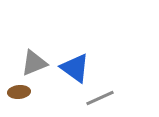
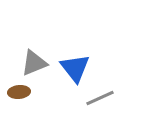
blue triangle: rotated 16 degrees clockwise
